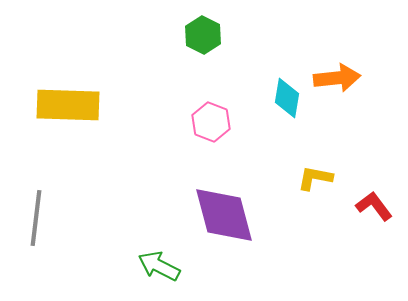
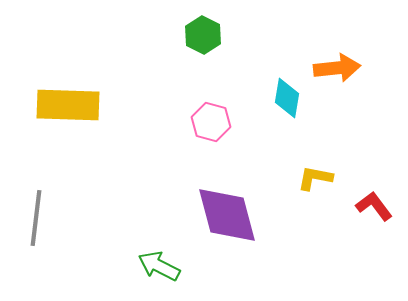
orange arrow: moved 10 px up
pink hexagon: rotated 6 degrees counterclockwise
purple diamond: moved 3 px right
